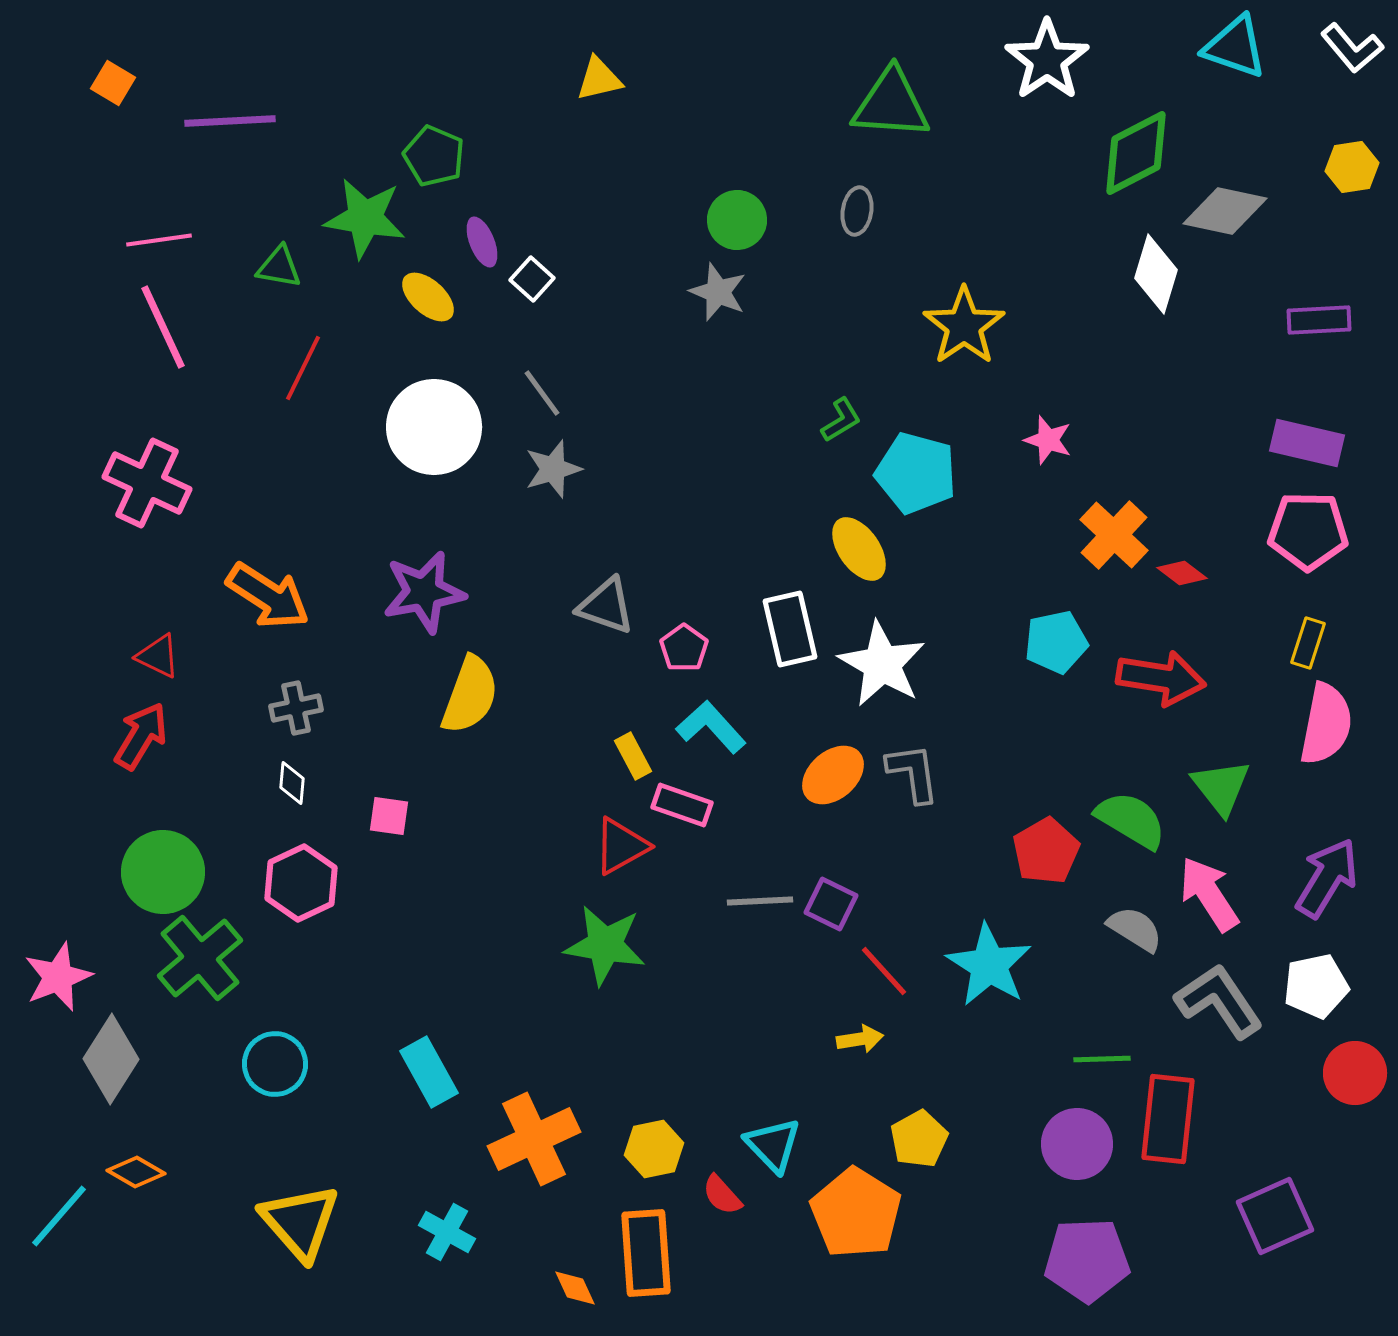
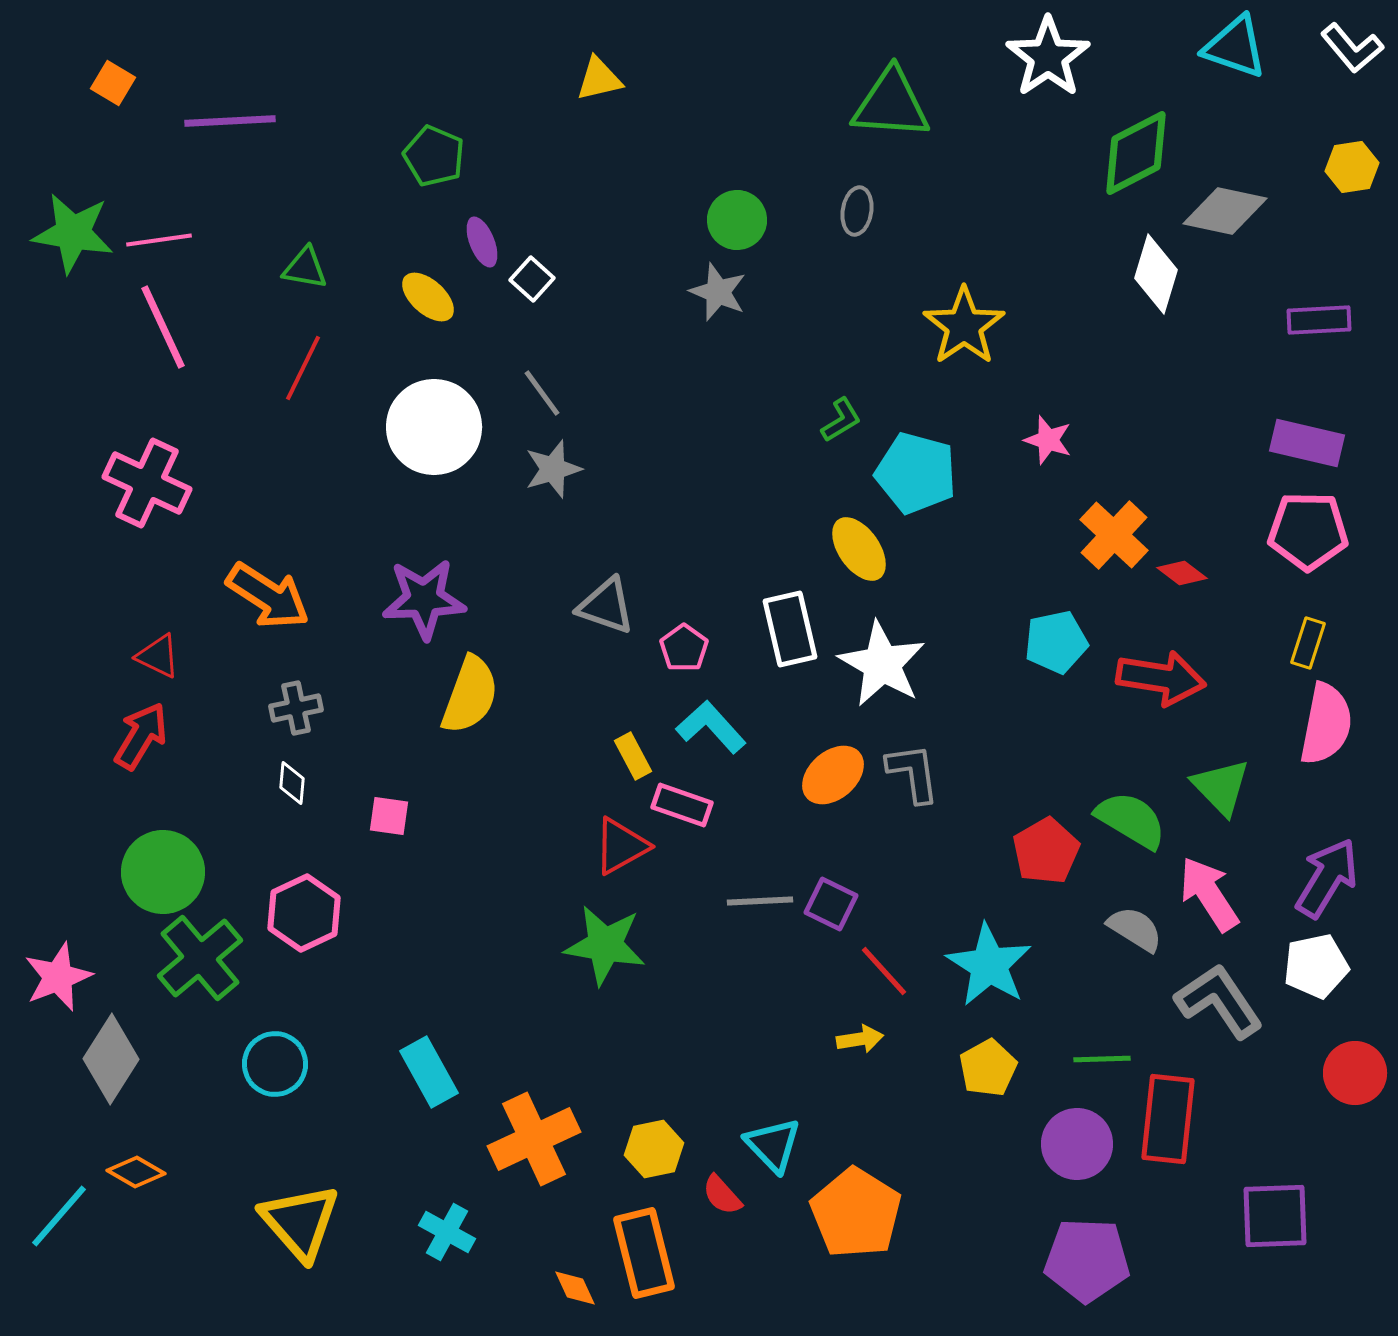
white star at (1047, 60): moved 1 px right, 3 px up
green star at (365, 218): moved 292 px left, 15 px down
green triangle at (279, 267): moved 26 px right, 1 px down
purple star at (424, 592): moved 7 px down; rotated 8 degrees clockwise
green triangle at (1221, 787): rotated 6 degrees counterclockwise
pink hexagon at (301, 883): moved 3 px right, 30 px down
white pentagon at (1316, 986): moved 20 px up
yellow pentagon at (919, 1139): moved 69 px right, 71 px up
purple square at (1275, 1216): rotated 22 degrees clockwise
orange rectangle at (646, 1253): moved 2 px left; rotated 10 degrees counterclockwise
purple pentagon at (1087, 1260): rotated 4 degrees clockwise
